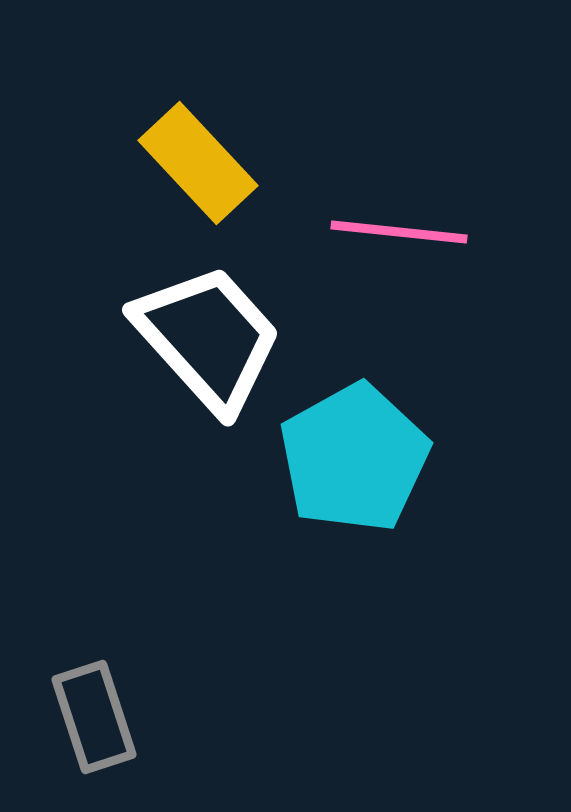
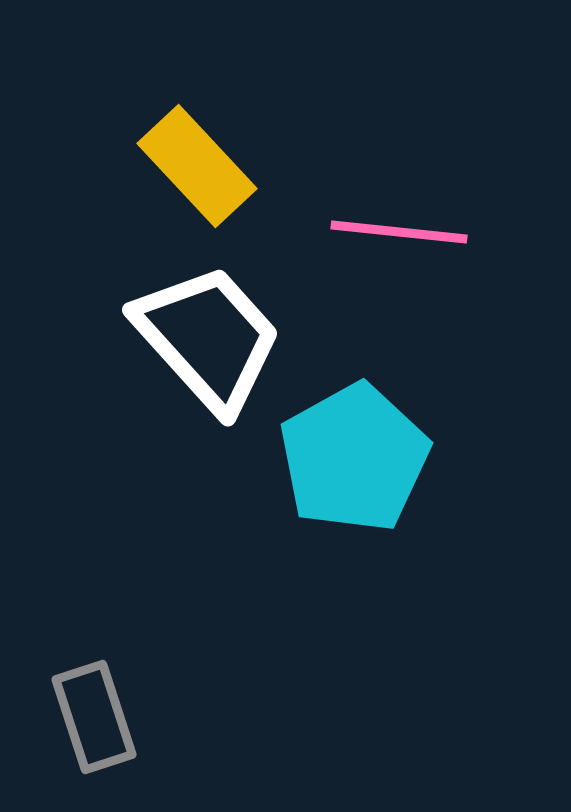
yellow rectangle: moved 1 px left, 3 px down
